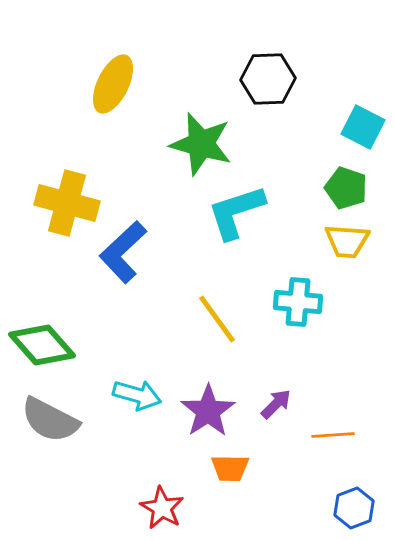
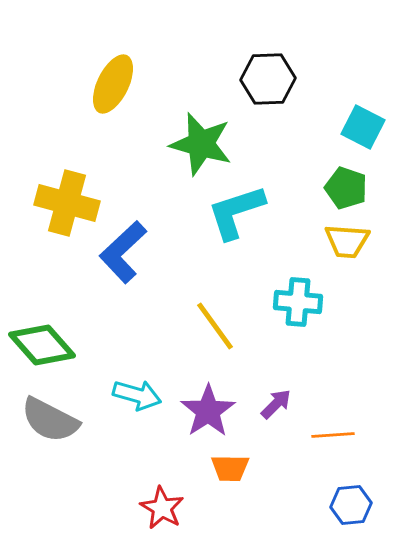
yellow line: moved 2 px left, 7 px down
blue hexagon: moved 3 px left, 3 px up; rotated 15 degrees clockwise
